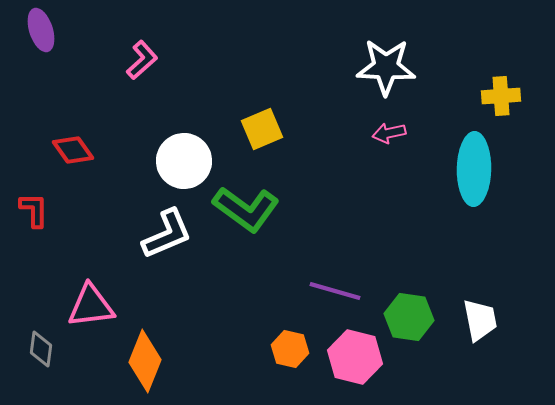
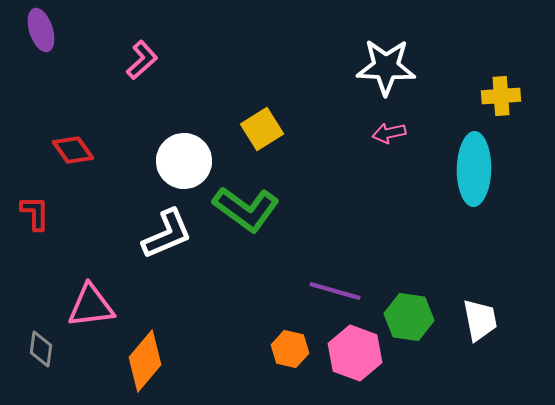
yellow square: rotated 9 degrees counterclockwise
red L-shape: moved 1 px right, 3 px down
pink hexagon: moved 4 px up; rotated 6 degrees clockwise
orange diamond: rotated 18 degrees clockwise
